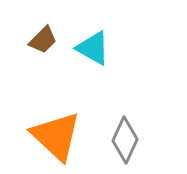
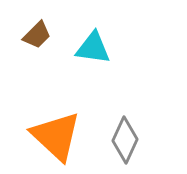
brown trapezoid: moved 6 px left, 5 px up
cyan triangle: rotated 21 degrees counterclockwise
